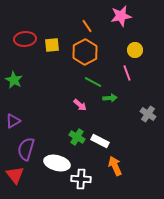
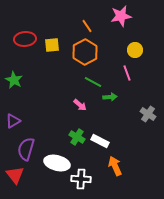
green arrow: moved 1 px up
